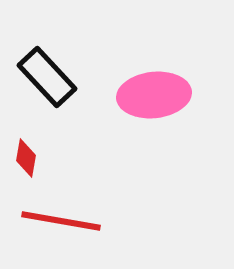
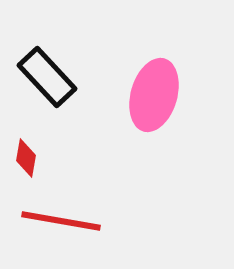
pink ellipse: rotated 68 degrees counterclockwise
